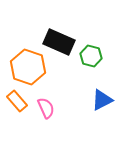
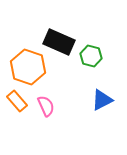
pink semicircle: moved 2 px up
